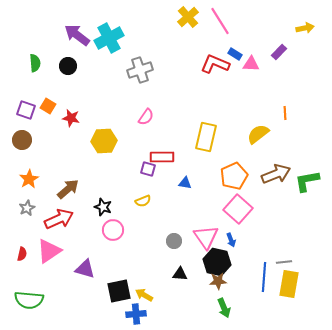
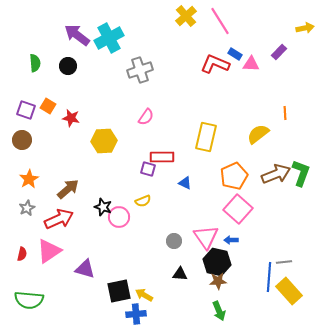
yellow cross at (188, 17): moved 2 px left, 1 px up
green L-shape at (307, 181): moved 6 px left, 8 px up; rotated 120 degrees clockwise
blue triangle at (185, 183): rotated 16 degrees clockwise
pink circle at (113, 230): moved 6 px right, 13 px up
blue arrow at (231, 240): rotated 112 degrees clockwise
blue line at (264, 277): moved 5 px right
yellow rectangle at (289, 284): moved 7 px down; rotated 52 degrees counterclockwise
green arrow at (224, 308): moved 5 px left, 3 px down
